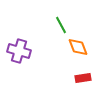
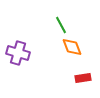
orange diamond: moved 6 px left
purple cross: moved 1 px left, 2 px down
